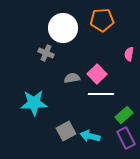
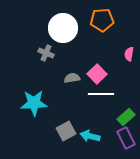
green rectangle: moved 2 px right, 2 px down
